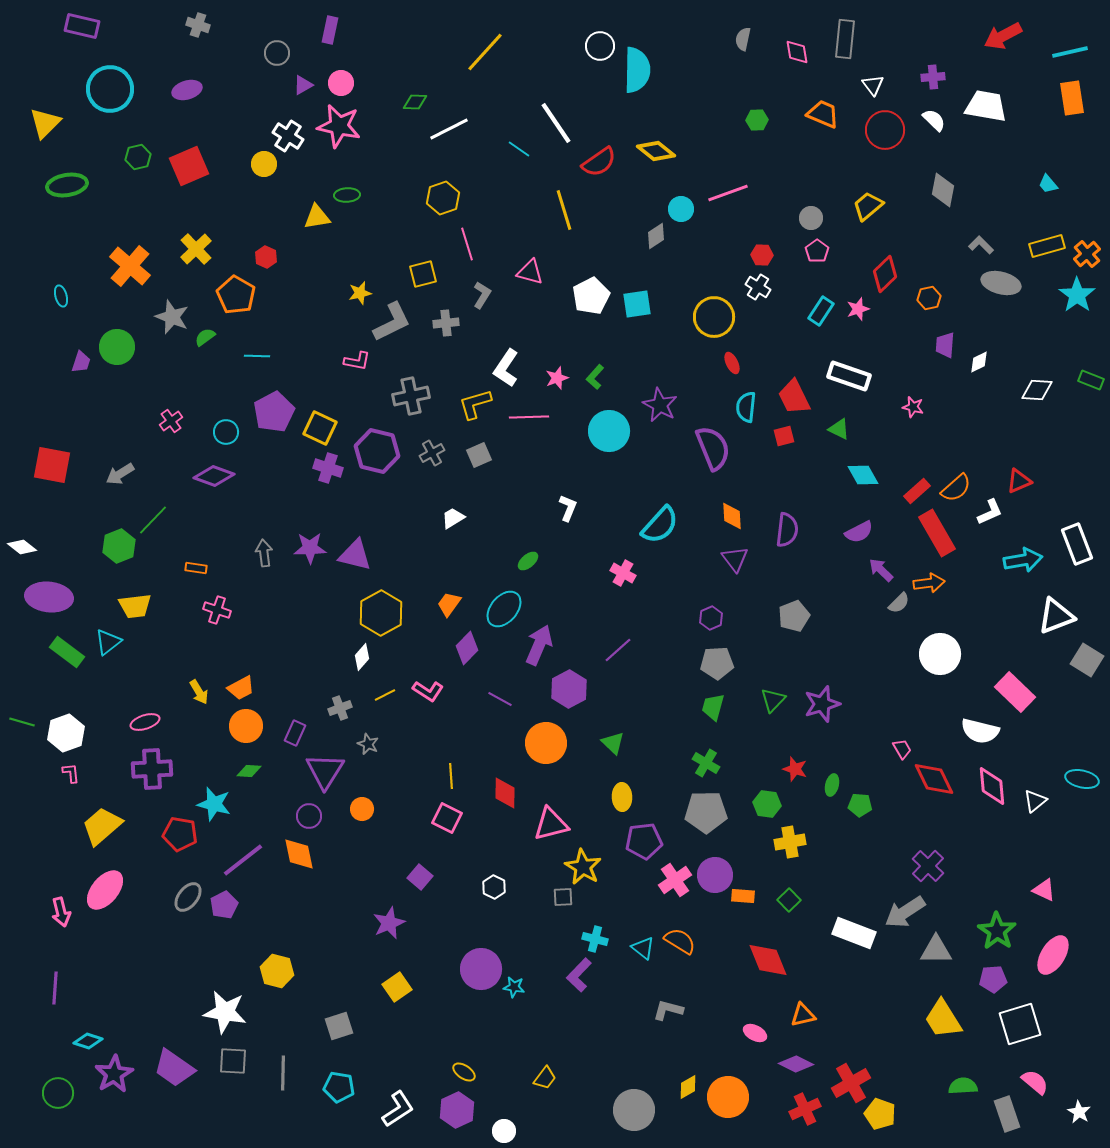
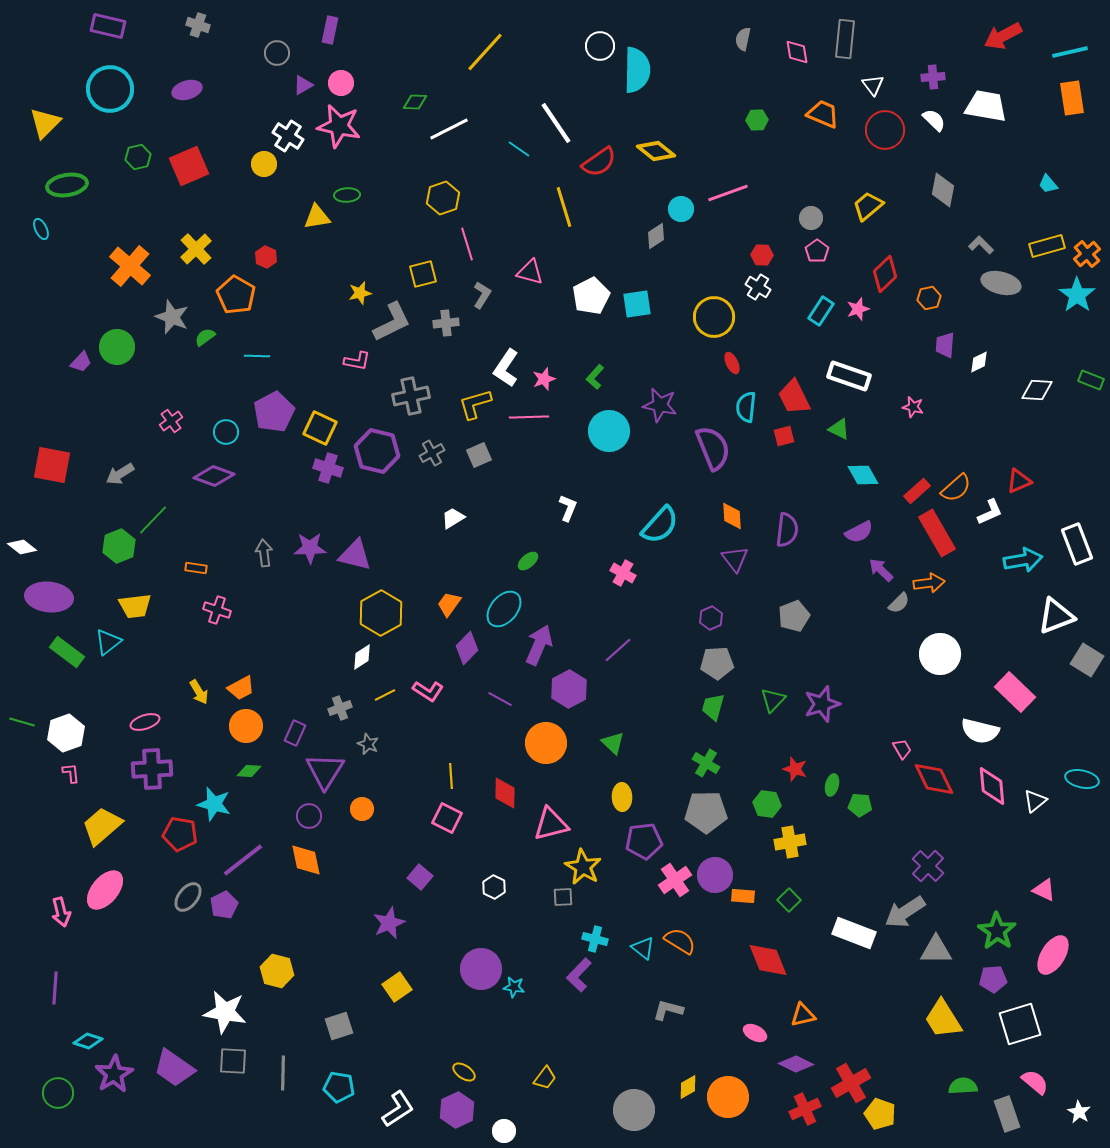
purple rectangle at (82, 26): moved 26 px right
yellow line at (564, 210): moved 3 px up
cyan ellipse at (61, 296): moved 20 px left, 67 px up; rotated 10 degrees counterclockwise
purple trapezoid at (81, 362): rotated 25 degrees clockwise
pink star at (557, 378): moved 13 px left, 1 px down
purple star at (660, 405): rotated 16 degrees counterclockwise
white diamond at (362, 657): rotated 16 degrees clockwise
orange diamond at (299, 854): moved 7 px right, 6 px down
